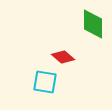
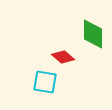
green diamond: moved 10 px down
